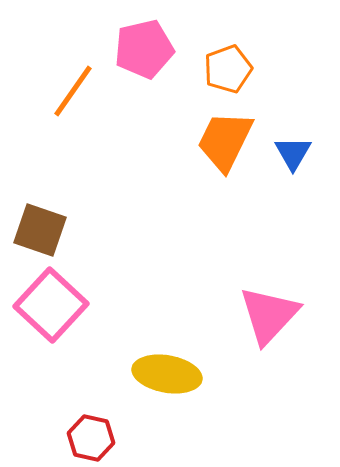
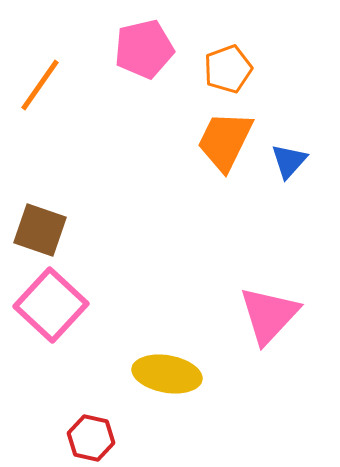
orange line: moved 33 px left, 6 px up
blue triangle: moved 4 px left, 8 px down; rotated 12 degrees clockwise
